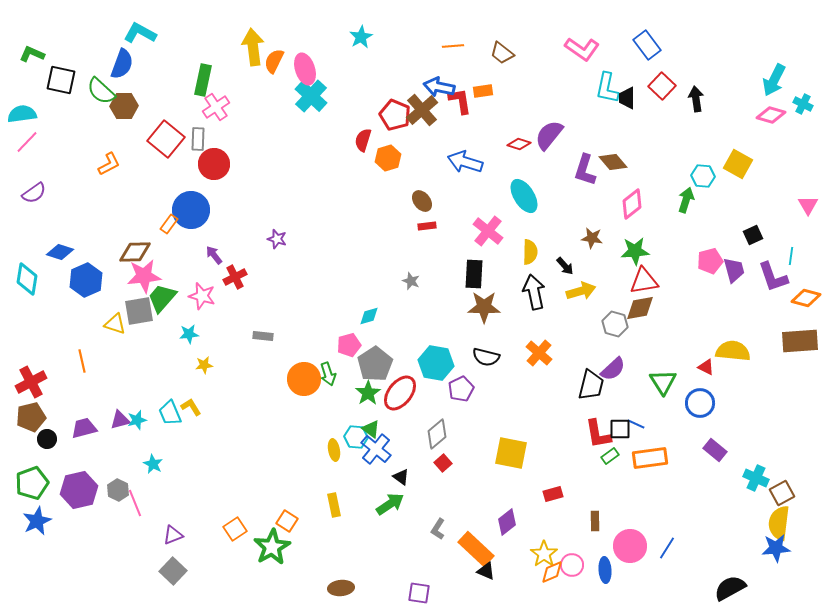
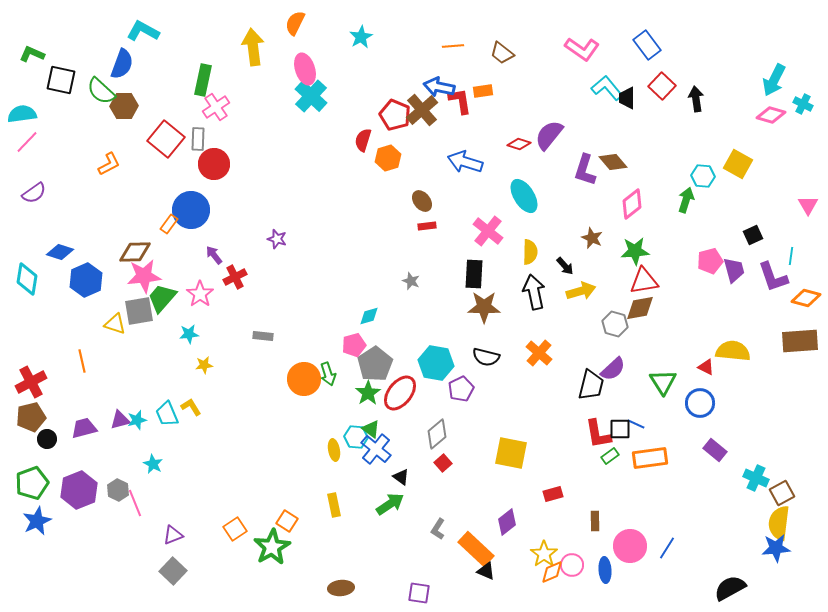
cyan L-shape at (140, 33): moved 3 px right, 2 px up
orange semicircle at (274, 61): moved 21 px right, 38 px up
cyan L-shape at (607, 88): rotated 128 degrees clockwise
brown star at (592, 238): rotated 15 degrees clockwise
pink star at (202, 296): moved 2 px left, 2 px up; rotated 20 degrees clockwise
pink pentagon at (349, 345): moved 5 px right
cyan trapezoid at (170, 413): moved 3 px left, 1 px down
purple hexagon at (79, 490): rotated 9 degrees counterclockwise
